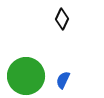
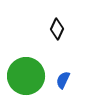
black diamond: moved 5 px left, 10 px down
